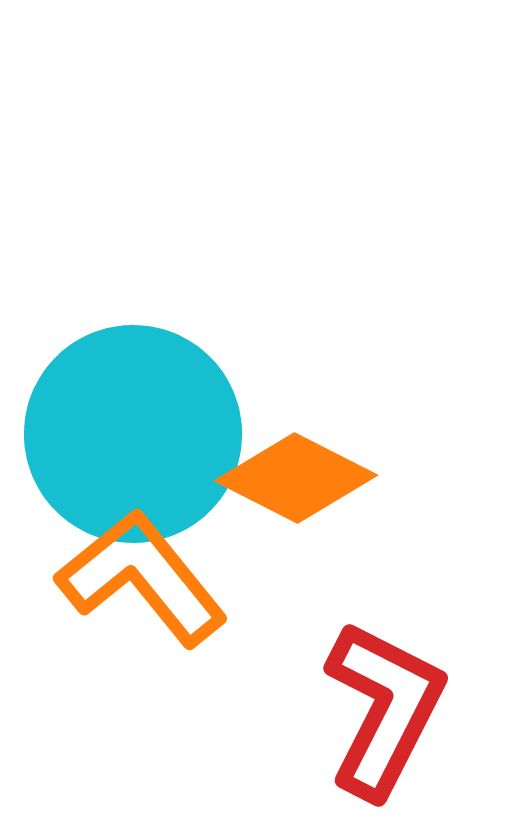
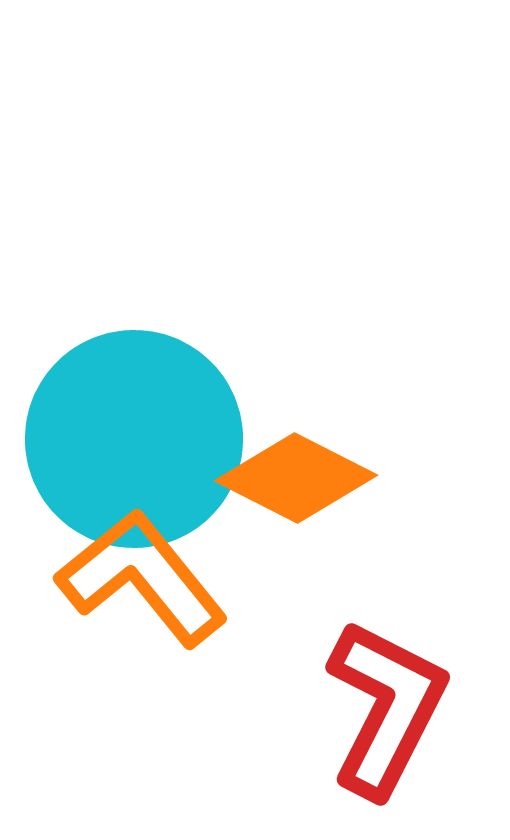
cyan circle: moved 1 px right, 5 px down
red L-shape: moved 2 px right, 1 px up
